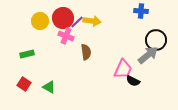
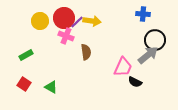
blue cross: moved 2 px right, 3 px down
red circle: moved 1 px right
black circle: moved 1 px left
green rectangle: moved 1 px left, 1 px down; rotated 16 degrees counterclockwise
pink trapezoid: moved 2 px up
black semicircle: moved 2 px right, 1 px down
green triangle: moved 2 px right
